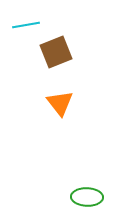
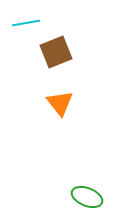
cyan line: moved 2 px up
green ellipse: rotated 20 degrees clockwise
